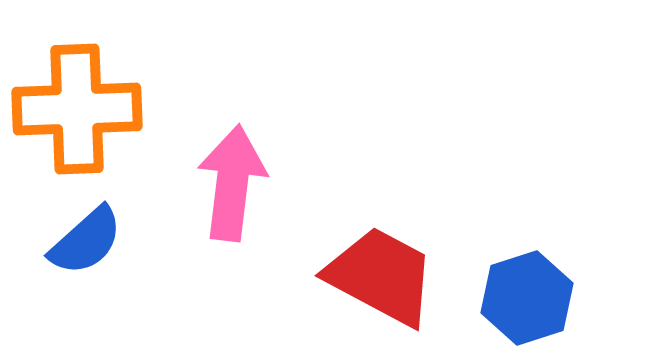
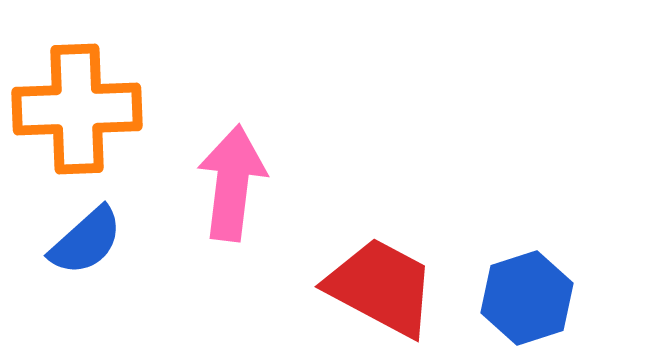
red trapezoid: moved 11 px down
